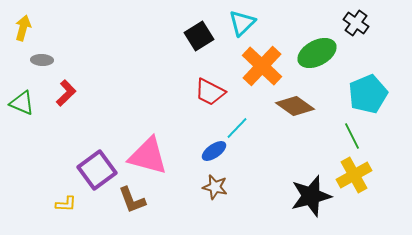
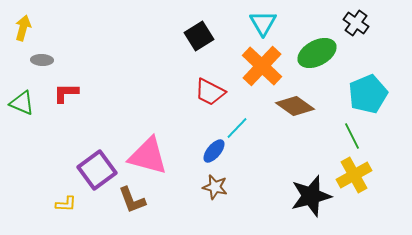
cyan triangle: moved 21 px right; rotated 16 degrees counterclockwise
red L-shape: rotated 136 degrees counterclockwise
blue ellipse: rotated 15 degrees counterclockwise
